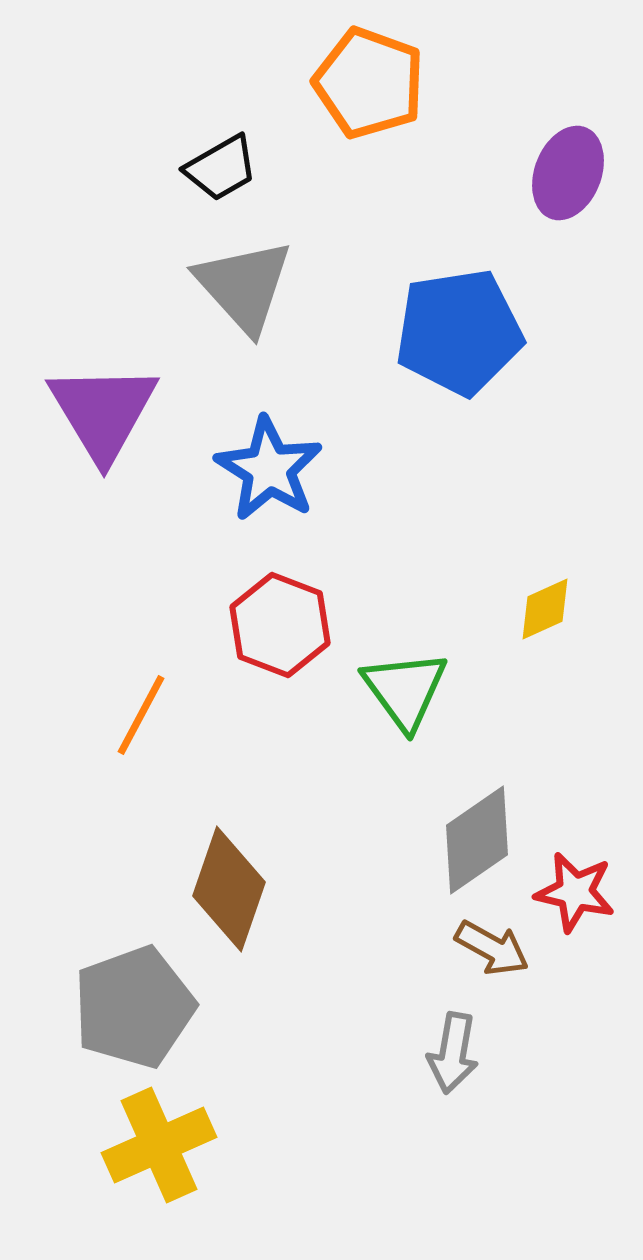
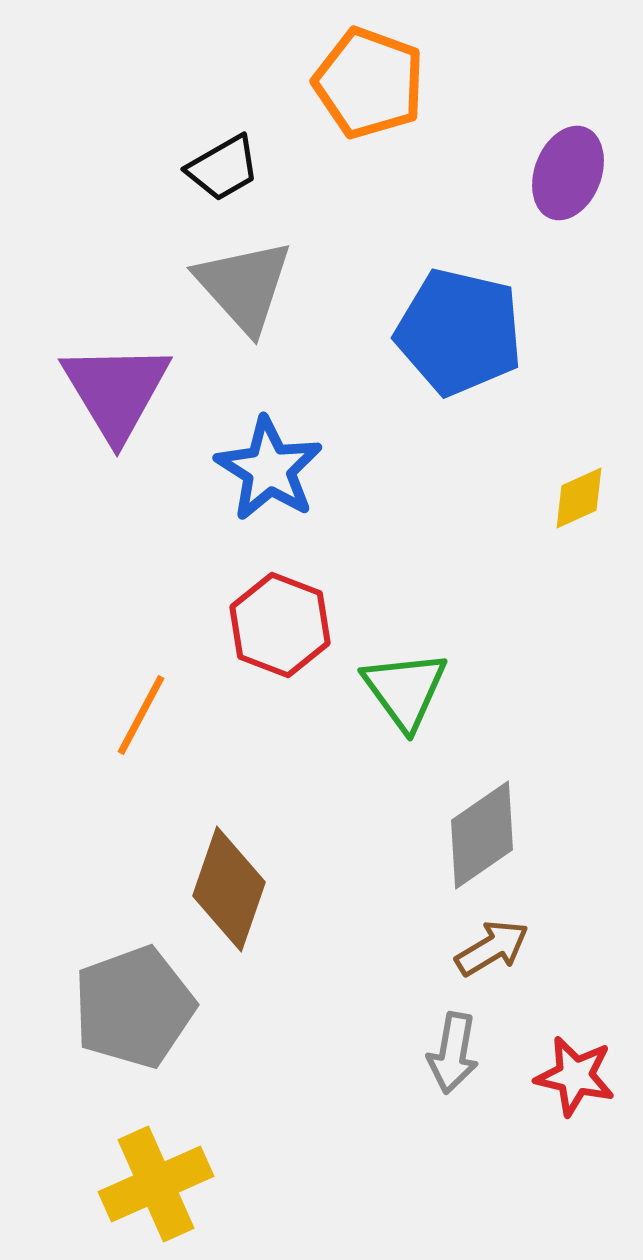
black trapezoid: moved 2 px right
blue pentagon: rotated 22 degrees clockwise
purple triangle: moved 13 px right, 21 px up
yellow diamond: moved 34 px right, 111 px up
gray diamond: moved 5 px right, 5 px up
red star: moved 184 px down
brown arrow: rotated 60 degrees counterclockwise
yellow cross: moved 3 px left, 39 px down
